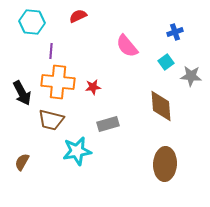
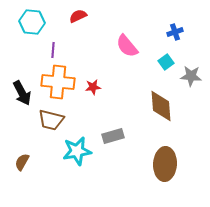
purple line: moved 2 px right, 1 px up
gray rectangle: moved 5 px right, 12 px down
